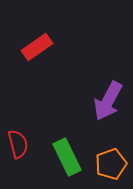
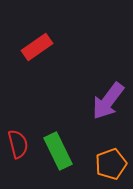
purple arrow: rotated 9 degrees clockwise
green rectangle: moved 9 px left, 6 px up
